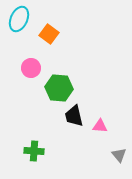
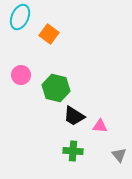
cyan ellipse: moved 1 px right, 2 px up
pink circle: moved 10 px left, 7 px down
green hexagon: moved 3 px left; rotated 8 degrees clockwise
black trapezoid: rotated 45 degrees counterclockwise
green cross: moved 39 px right
